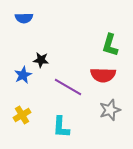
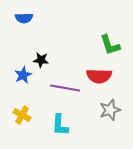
green L-shape: rotated 35 degrees counterclockwise
red semicircle: moved 4 px left, 1 px down
purple line: moved 3 px left, 1 px down; rotated 20 degrees counterclockwise
yellow cross: rotated 30 degrees counterclockwise
cyan L-shape: moved 1 px left, 2 px up
